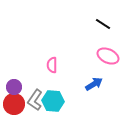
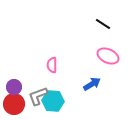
blue arrow: moved 2 px left
gray L-shape: moved 3 px right, 4 px up; rotated 35 degrees clockwise
